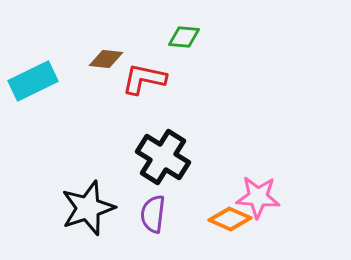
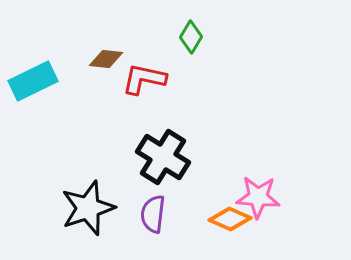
green diamond: moved 7 px right; rotated 64 degrees counterclockwise
